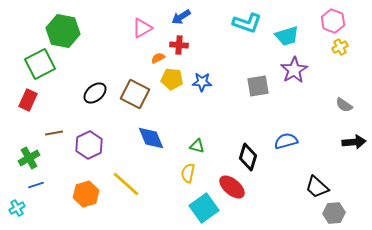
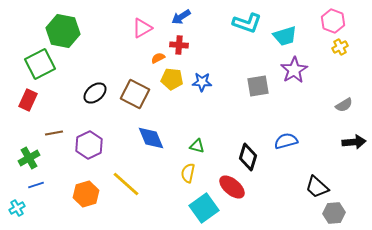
cyan trapezoid: moved 2 px left
gray semicircle: rotated 66 degrees counterclockwise
